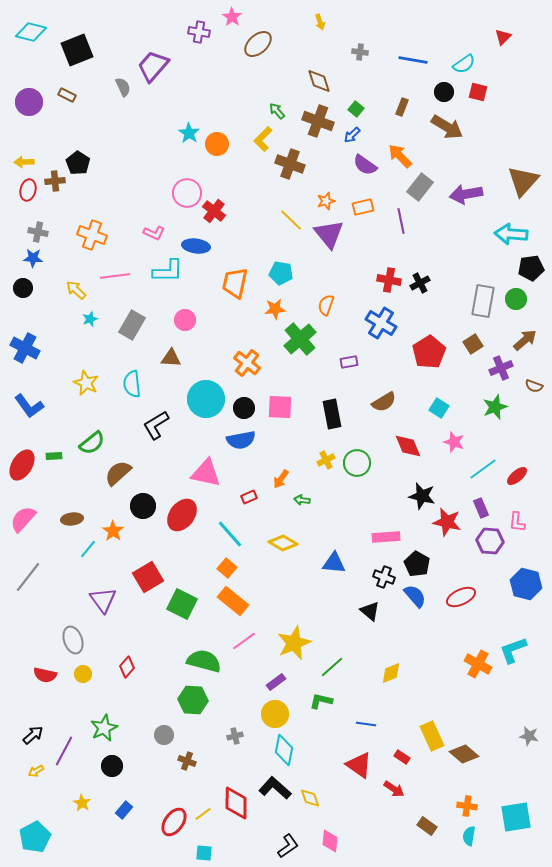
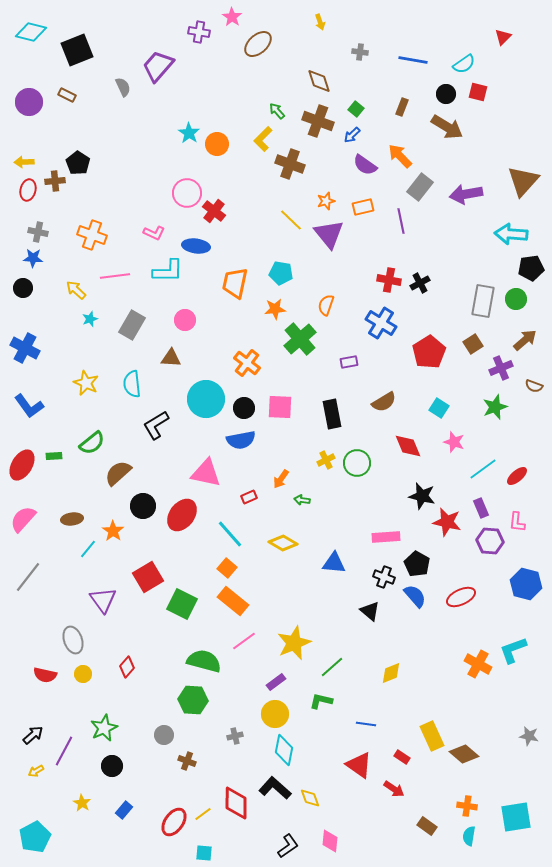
purple trapezoid at (153, 66): moved 5 px right
black circle at (444, 92): moved 2 px right, 2 px down
